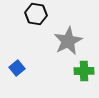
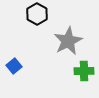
black hexagon: moved 1 px right; rotated 20 degrees clockwise
blue square: moved 3 px left, 2 px up
